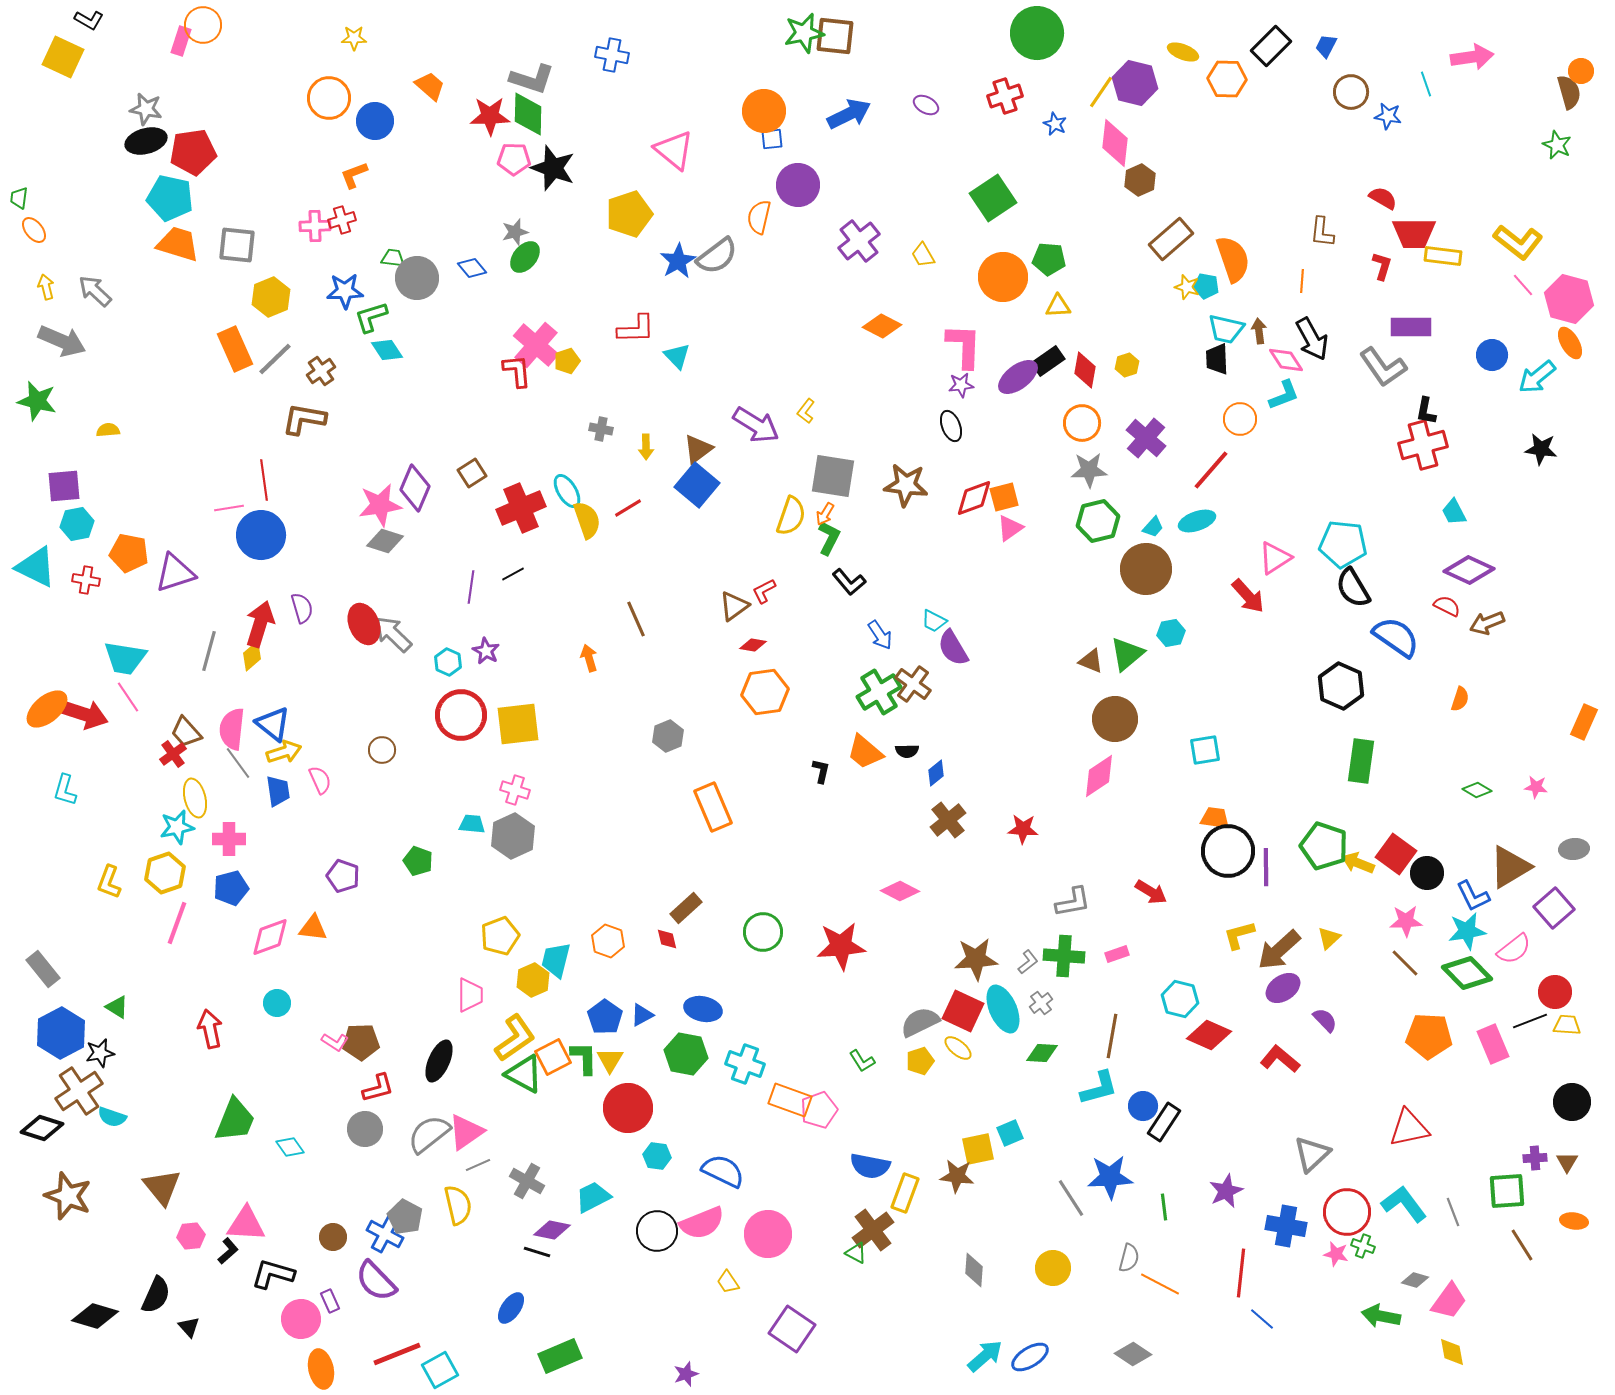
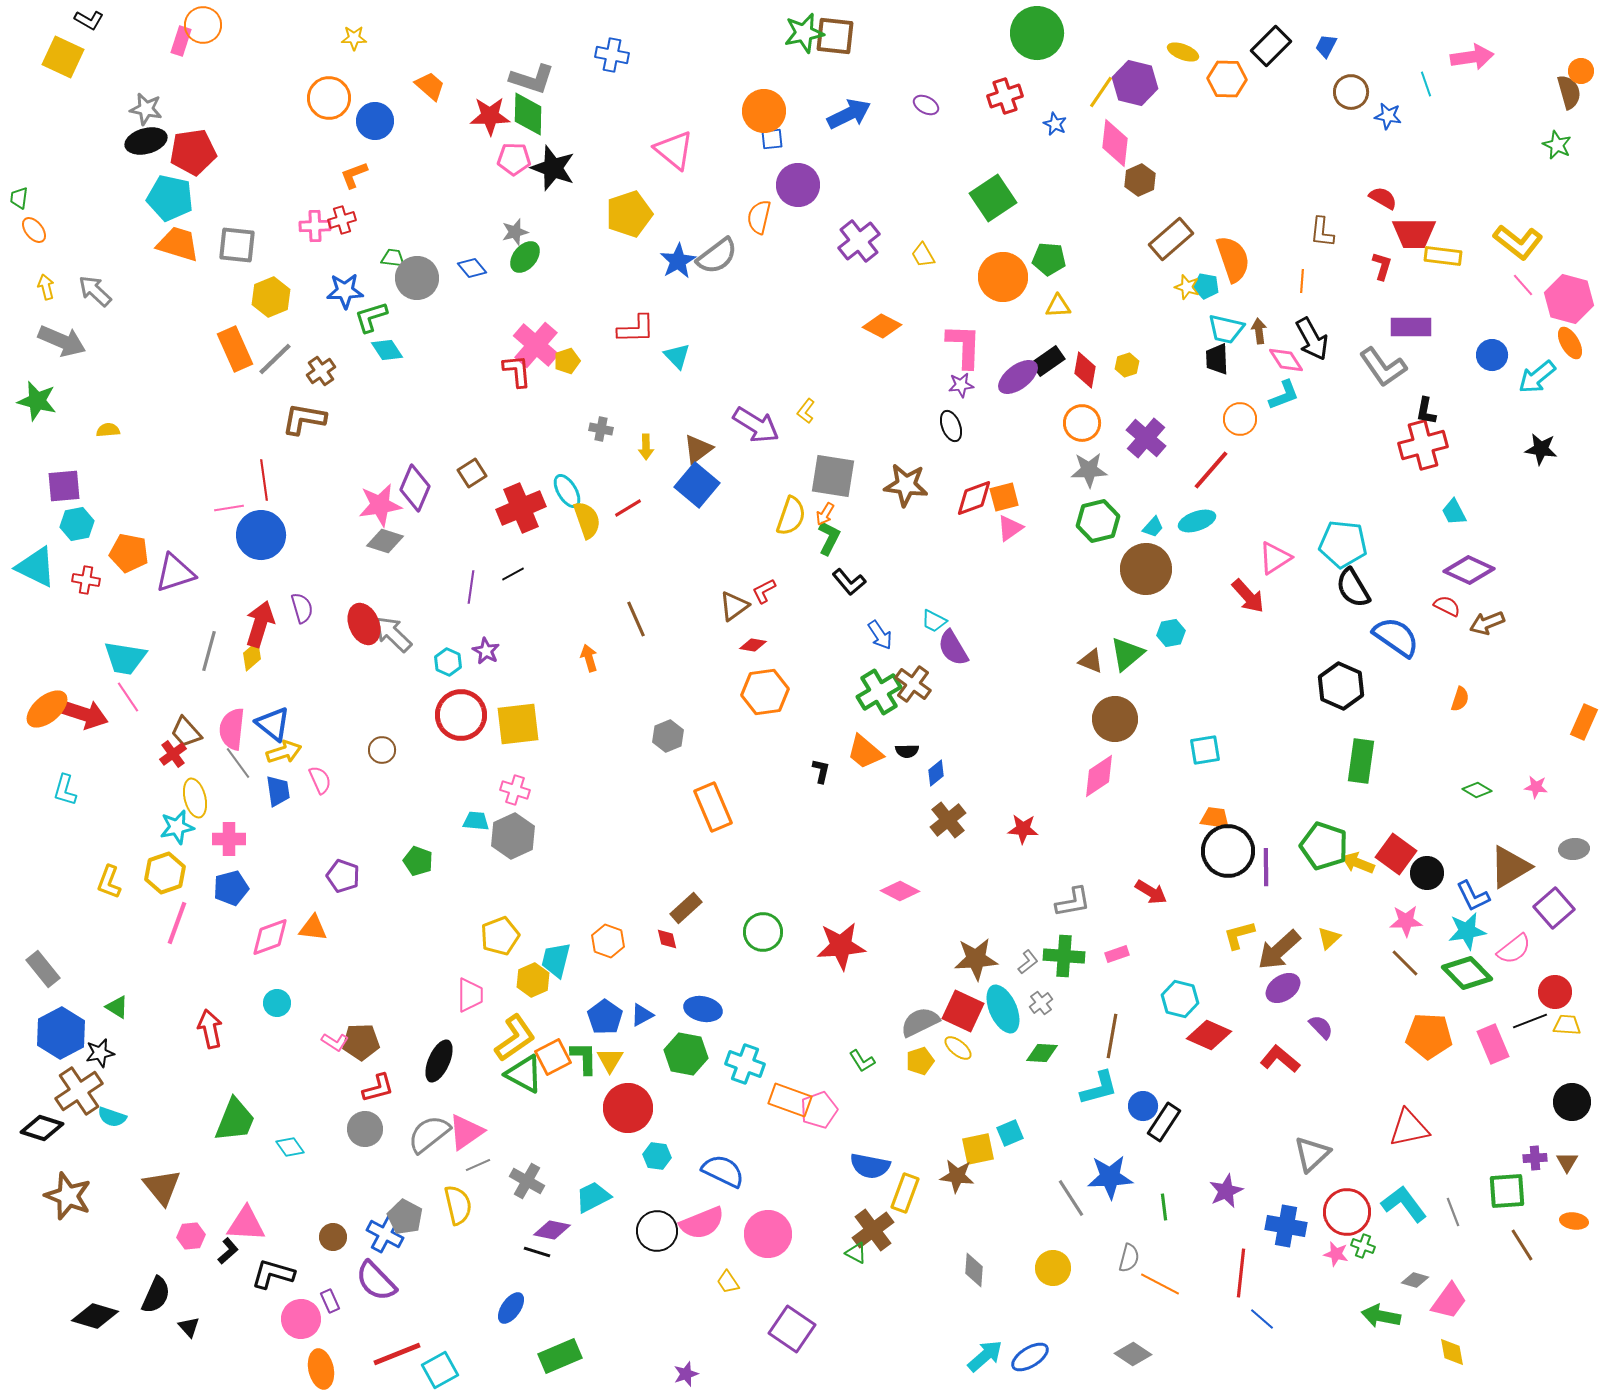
cyan trapezoid at (472, 824): moved 4 px right, 3 px up
purple semicircle at (1325, 1020): moved 4 px left, 7 px down
